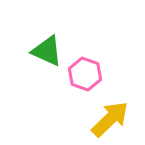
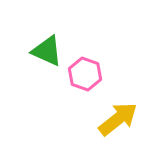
yellow arrow: moved 8 px right; rotated 6 degrees clockwise
